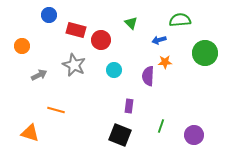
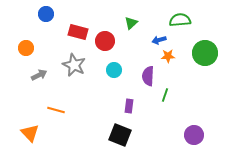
blue circle: moved 3 px left, 1 px up
green triangle: rotated 32 degrees clockwise
red rectangle: moved 2 px right, 2 px down
red circle: moved 4 px right, 1 px down
orange circle: moved 4 px right, 2 px down
orange star: moved 3 px right, 6 px up
green line: moved 4 px right, 31 px up
orange triangle: rotated 30 degrees clockwise
